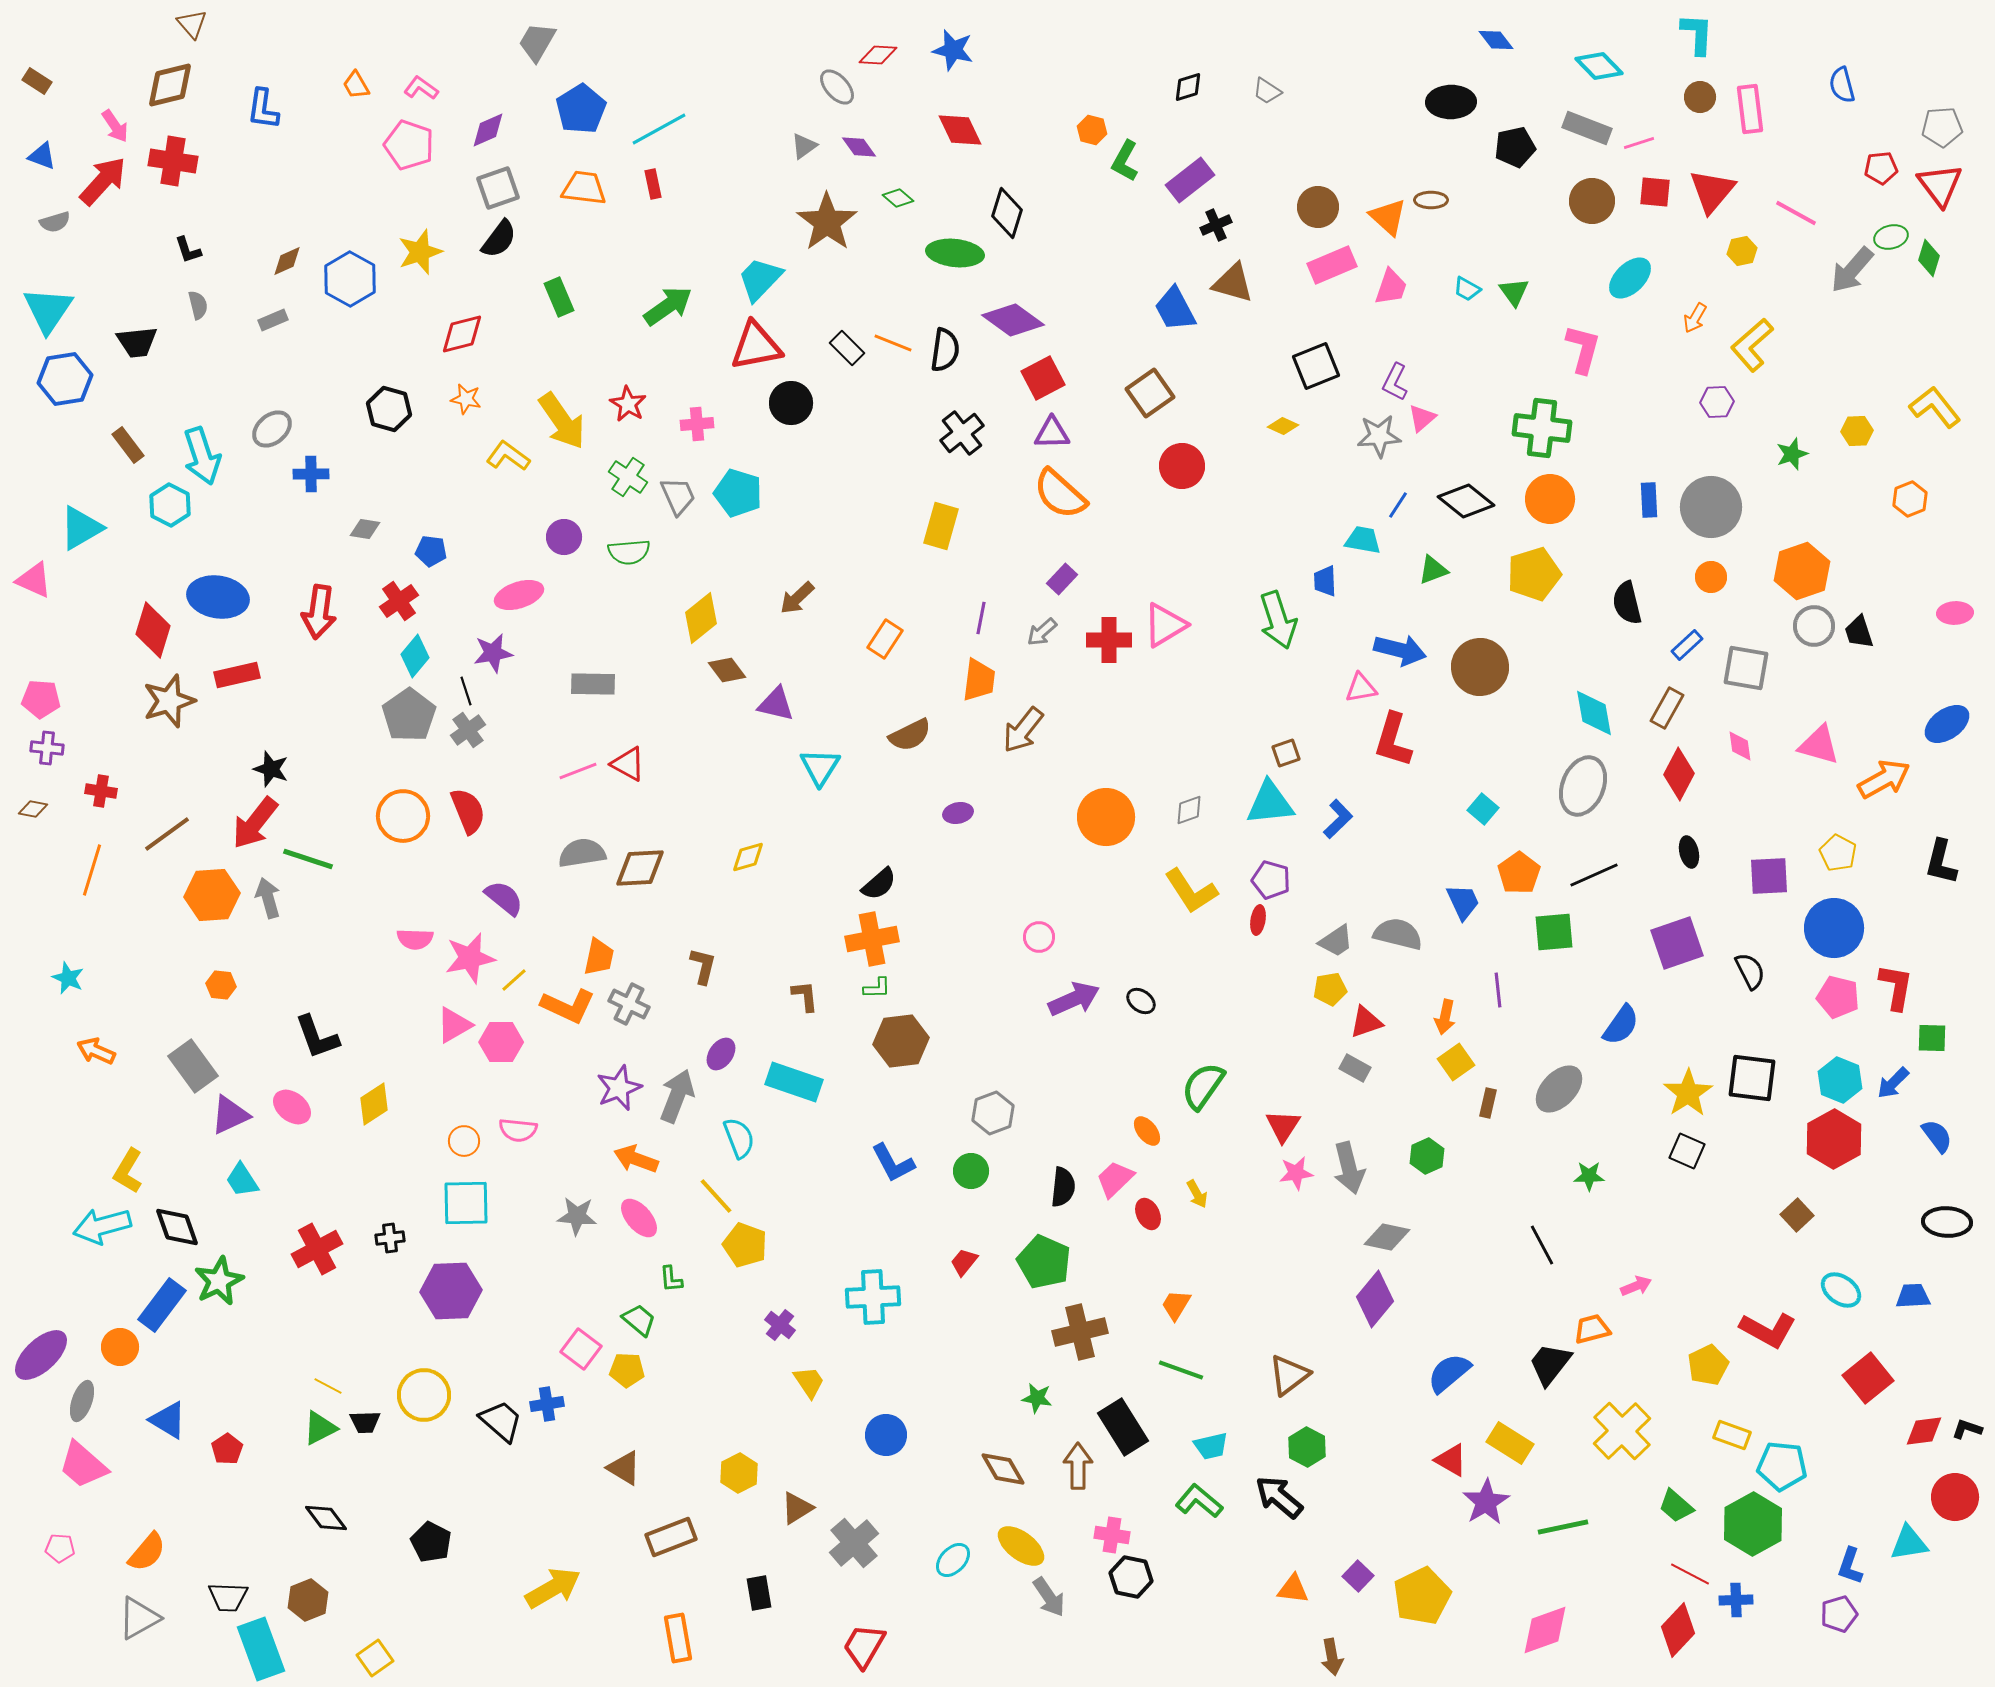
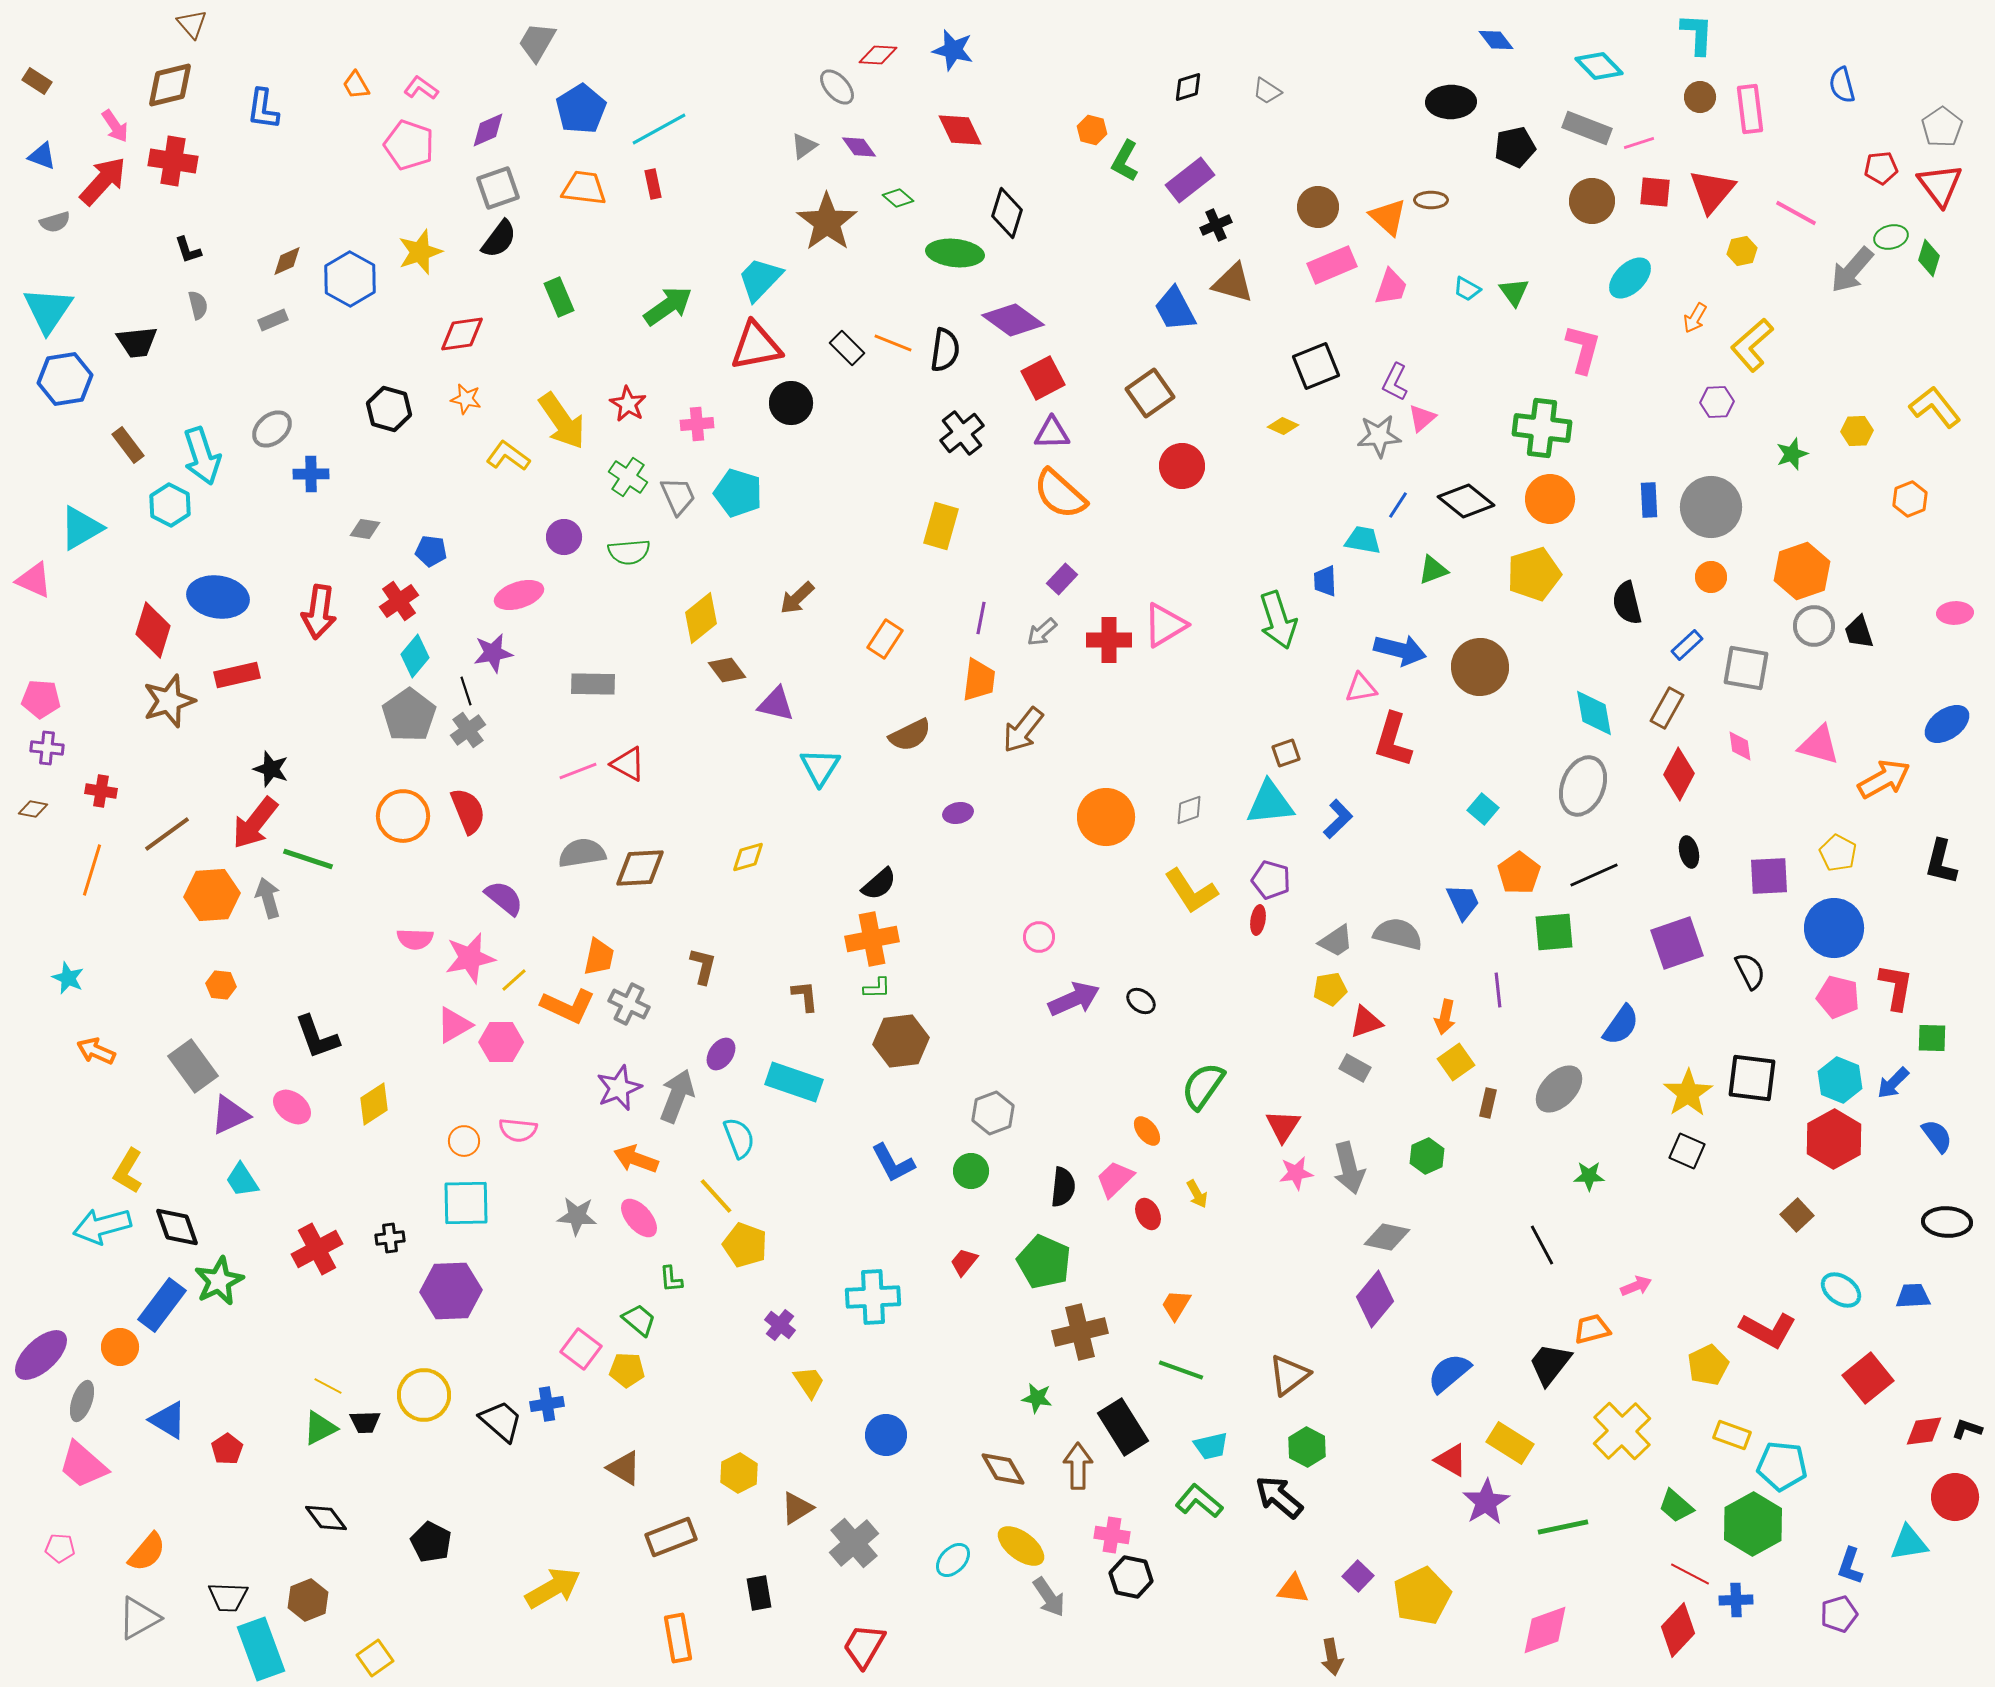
gray pentagon at (1942, 127): rotated 30 degrees counterclockwise
red diamond at (462, 334): rotated 6 degrees clockwise
